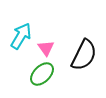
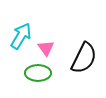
black semicircle: moved 3 px down
green ellipse: moved 4 px left, 1 px up; rotated 45 degrees clockwise
